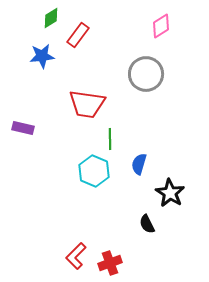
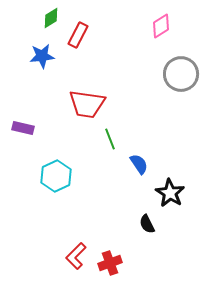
red rectangle: rotated 10 degrees counterclockwise
gray circle: moved 35 px right
green line: rotated 20 degrees counterclockwise
blue semicircle: rotated 130 degrees clockwise
cyan hexagon: moved 38 px left, 5 px down; rotated 12 degrees clockwise
